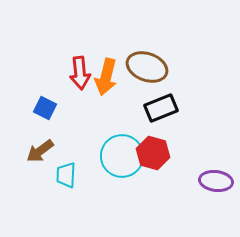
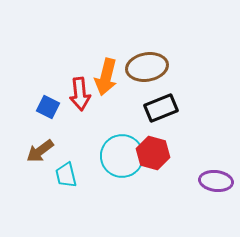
brown ellipse: rotated 30 degrees counterclockwise
red arrow: moved 21 px down
blue square: moved 3 px right, 1 px up
cyan trapezoid: rotated 16 degrees counterclockwise
